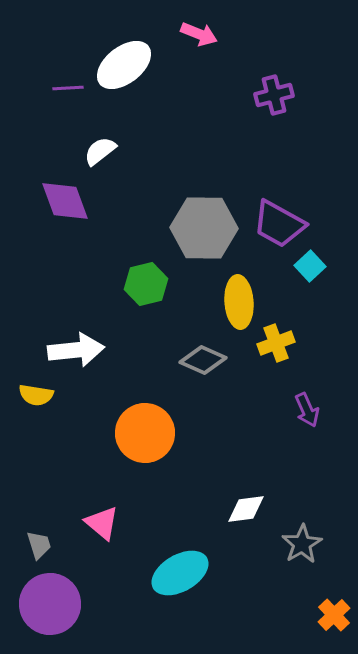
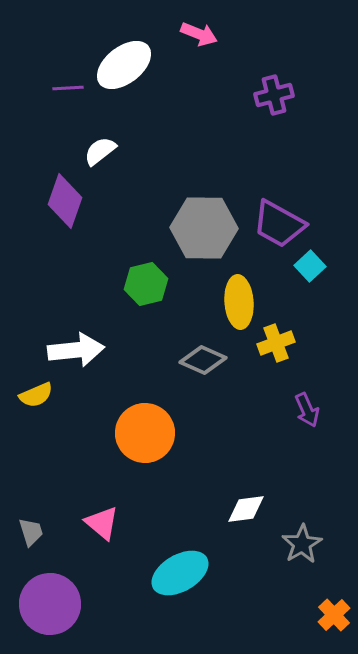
purple diamond: rotated 40 degrees clockwise
yellow semicircle: rotated 32 degrees counterclockwise
gray trapezoid: moved 8 px left, 13 px up
